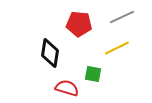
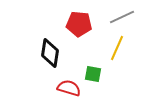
yellow line: rotated 40 degrees counterclockwise
red semicircle: moved 2 px right
